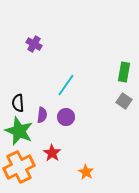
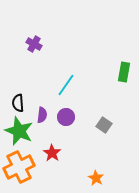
gray square: moved 20 px left, 24 px down
orange star: moved 10 px right, 6 px down
